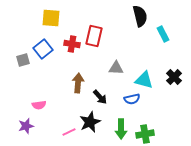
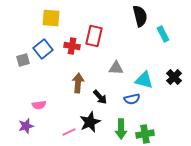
red cross: moved 2 px down
